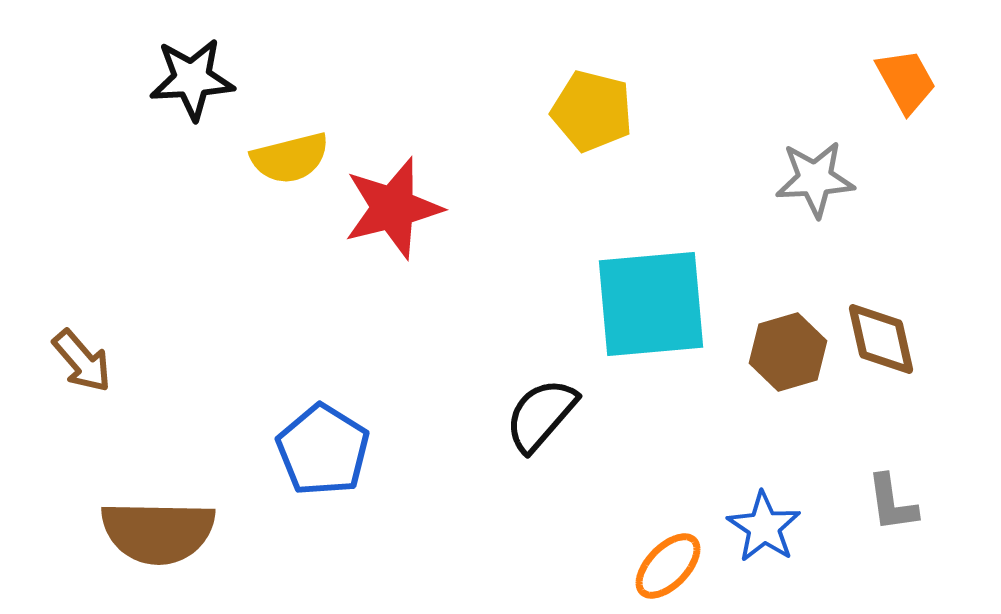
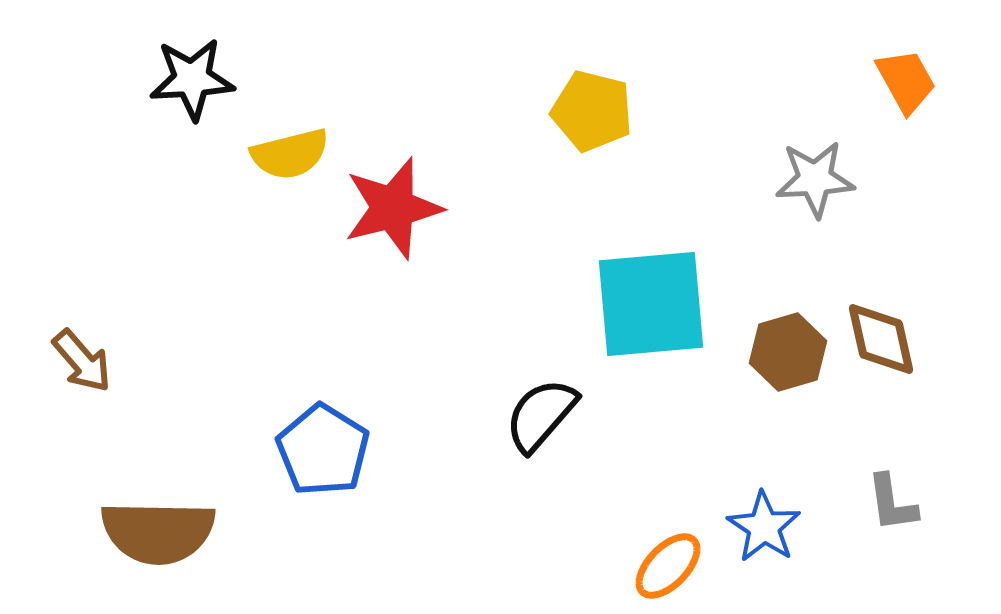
yellow semicircle: moved 4 px up
